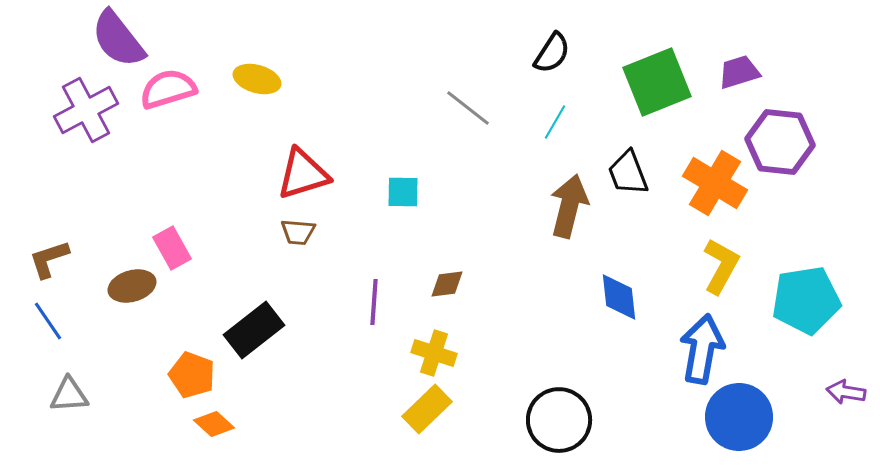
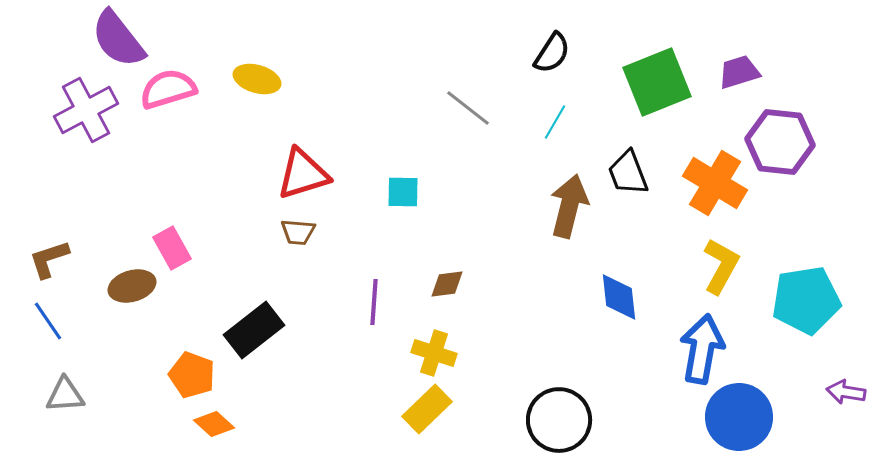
gray triangle: moved 4 px left
